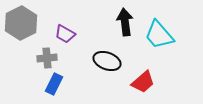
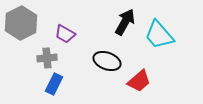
black arrow: rotated 36 degrees clockwise
red trapezoid: moved 4 px left, 1 px up
